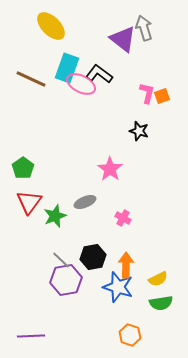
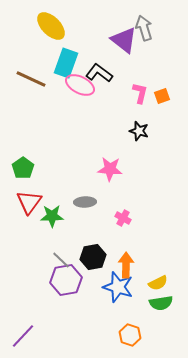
purple triangle: moved 1 px right, 1 px down
cyan rectangle: moved 1 px left, 5 px up
black L-shape: moved 1 px up
pink ellipse: moved 1 px left, 1 px down
pink L-shape: moved 7 px left
pink star: rotated 30 degrees counterclockwise
gray ellipse: rotated 20 degrees clockwise
green star: moved 3 px left; rotated 20 degrees clockwise
yellow semicircle: moved 4 px down
purple line: moved 8 px left; rotated 44 degrees counterclockwise
